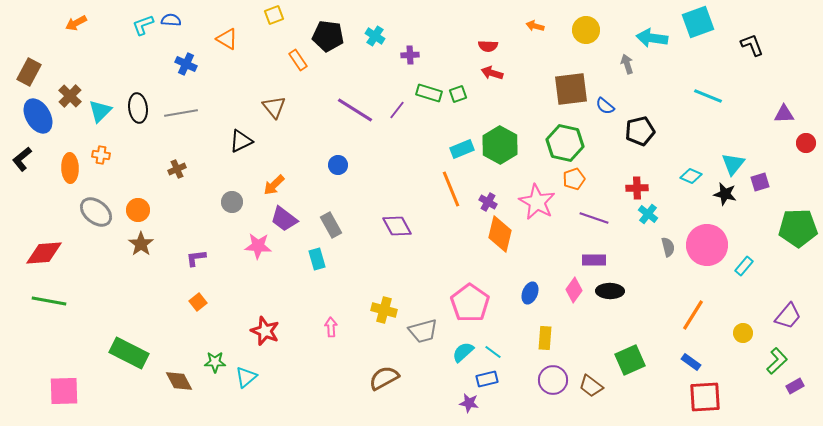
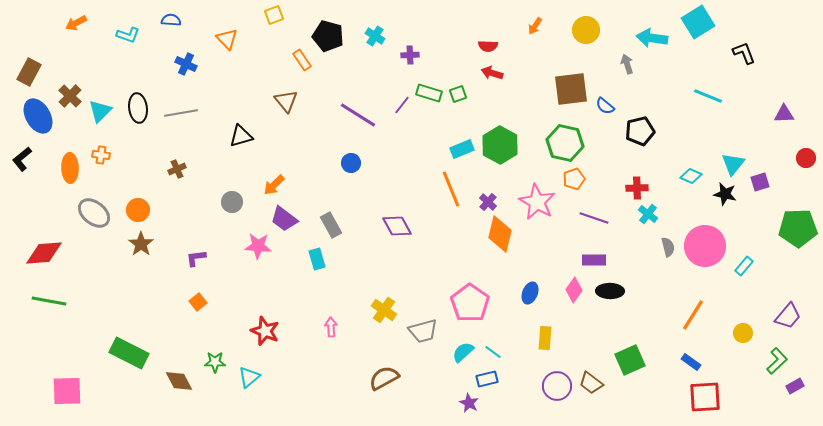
cyan square at (698, 22): rotated 12 degrees counterclockwise
cyan L-shape at (143, 25): moved 15 px left, 10 px down; rotated 140 degrees counterclockwise
orange arrow at (535, 26): rotated 72 degrees counterclockwise
black pentagon at (328, 36): rotated 8 degrees clockwise
orange triangle at (227, 39): rotated 15 degrees clockwise
black L-shape at (752, 45): moved 8 px left, 8 px down
orange rectangle at (298, 60): moved 4 px right
brown triangle at (274, 107): moved 12 px right, 6 px up
purple line at (355, 110): moved 3 px right, 5 px down
purple line at (397, 110): moved 5 px right, 5 px up
black triangle at (241, 141): moved 5 px up; rotated 10 degrees clockwise
red circle at (806, 143): moved 15 px down
blue circle at (338, 165): moved 13 px right, 2 px up
purple cross at (488, 202): rotated 12 degrees clockwise
gray ellipse at (96, 212): moved 2 px left, 1 px down
pink circle at (707, 245): moved 2 px left, 1 px down
yellow cross at (384, 310): rotated 20 degrees clockwise
cyan triangle at (246, 377): moved 3 px right
purple circle at (553, 380): moved 4 px right, 6 px down
brown trapezoid at (591, 386): moved 3 px up
pink square at (64, 391): moved 3 px right
purple star at (469, 403): rotated 18 degrees clockwise
